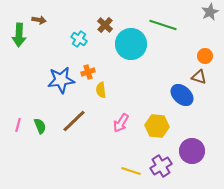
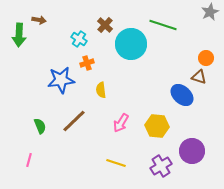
orange circle: moved 1 px right, 2 px down
orange cross: moved 1 px left, 9 px up
pink line: moved 11 px right, 35 px down
yellow line: moved 15 px left, 8 px up
